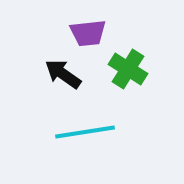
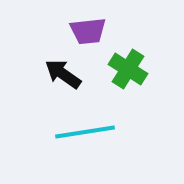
purple trapezoid: moved 2 px up
